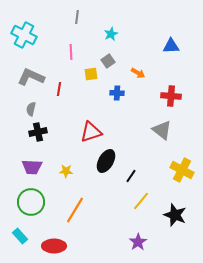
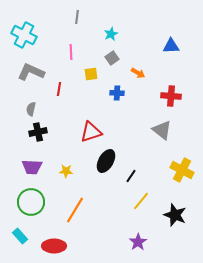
gray square: moved 4 px right, 3 px up
gray L-shape: moved 5 px up
